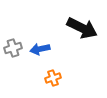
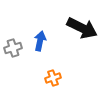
blue arrow: moved 8 px up; rotated 114 degrees clockwise
